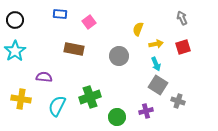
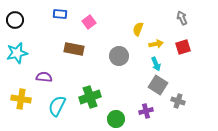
cyan star: moved 2 px right, 2 px down; rotated 20 degrees clockwise
green circle: moved 1 px left, 2 px down
